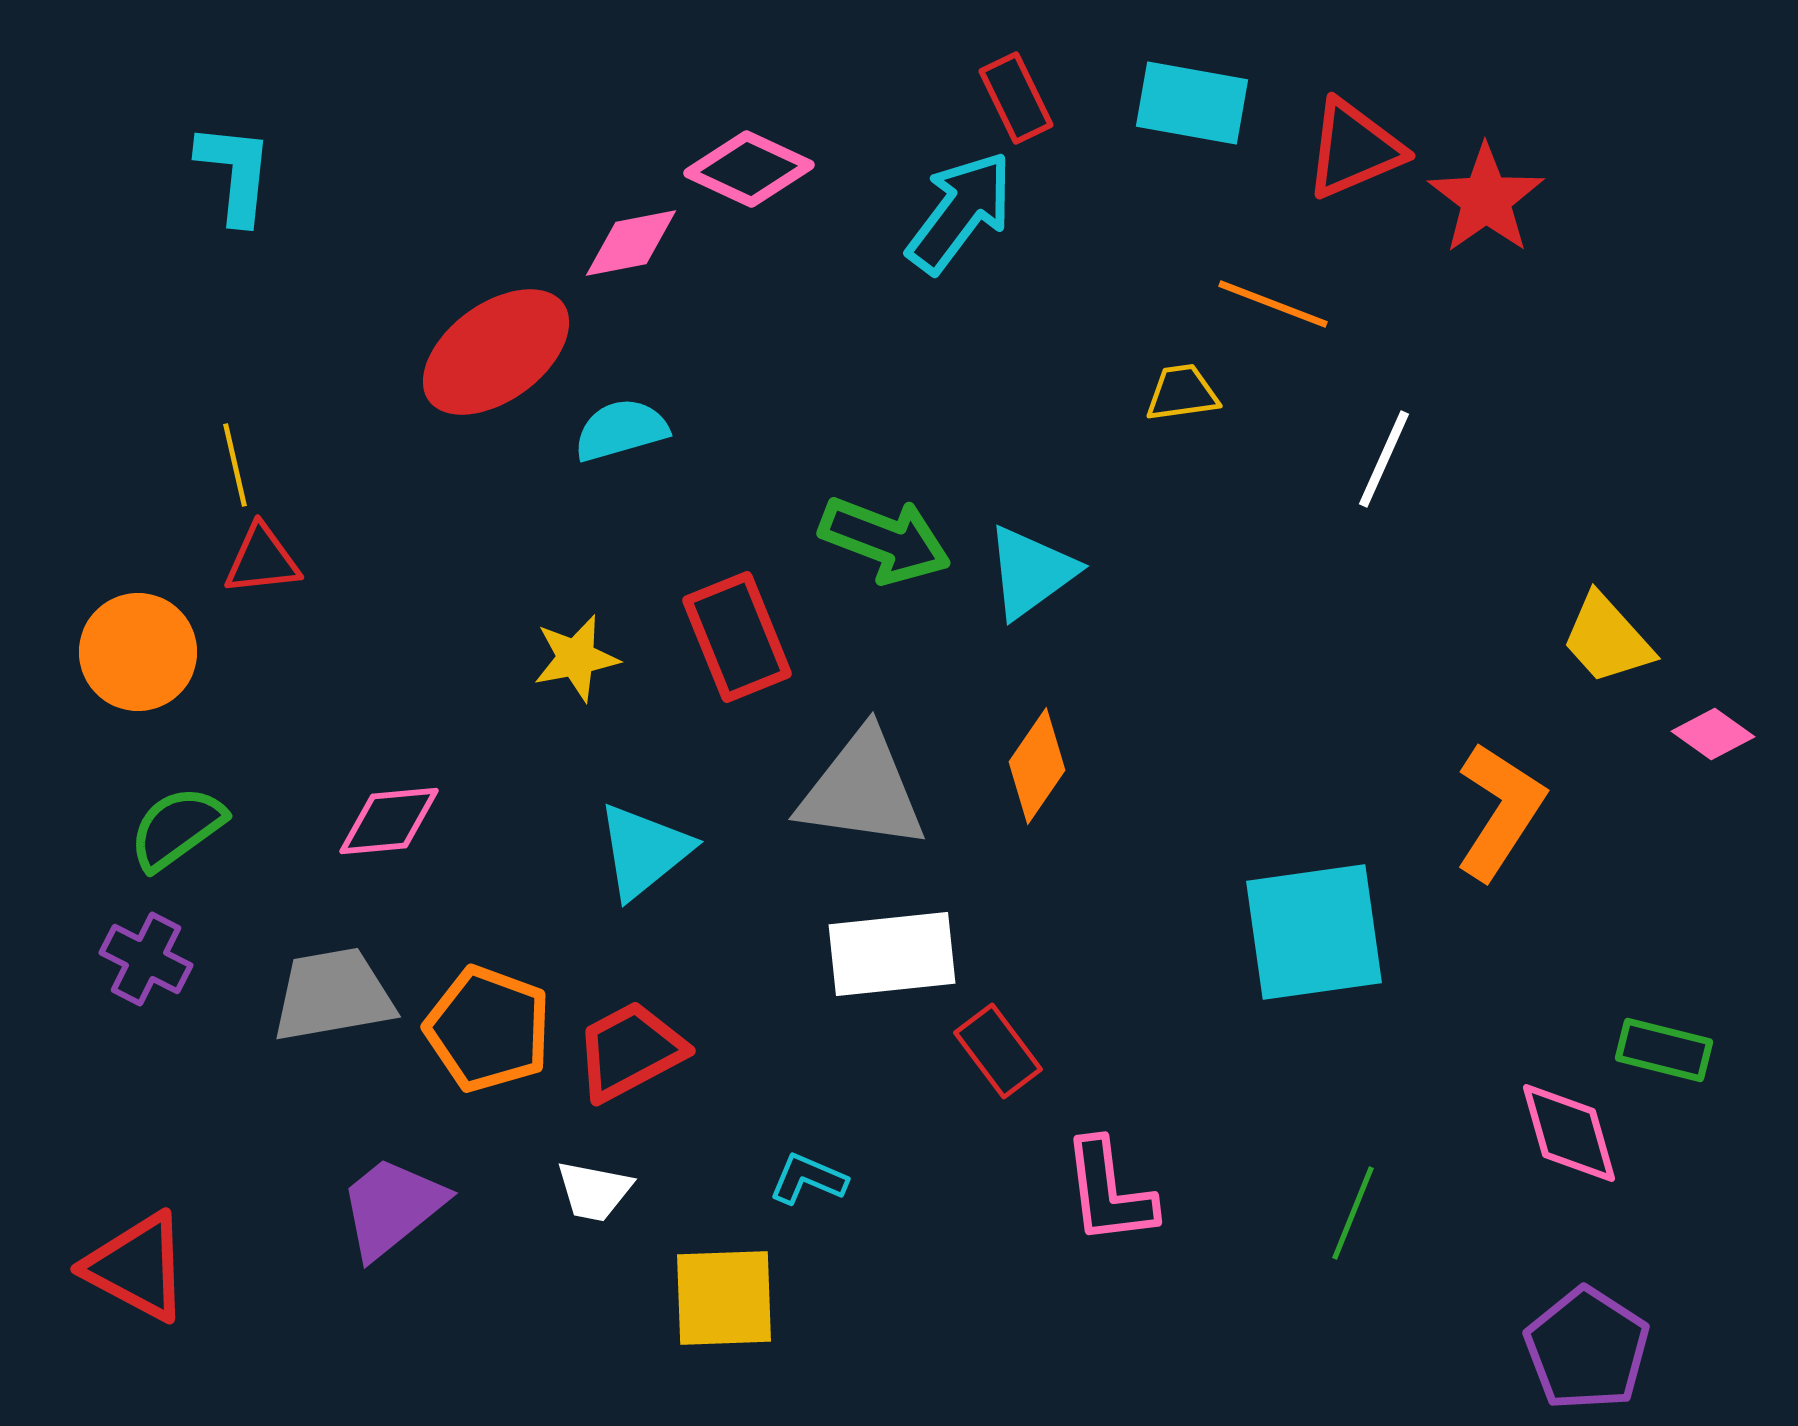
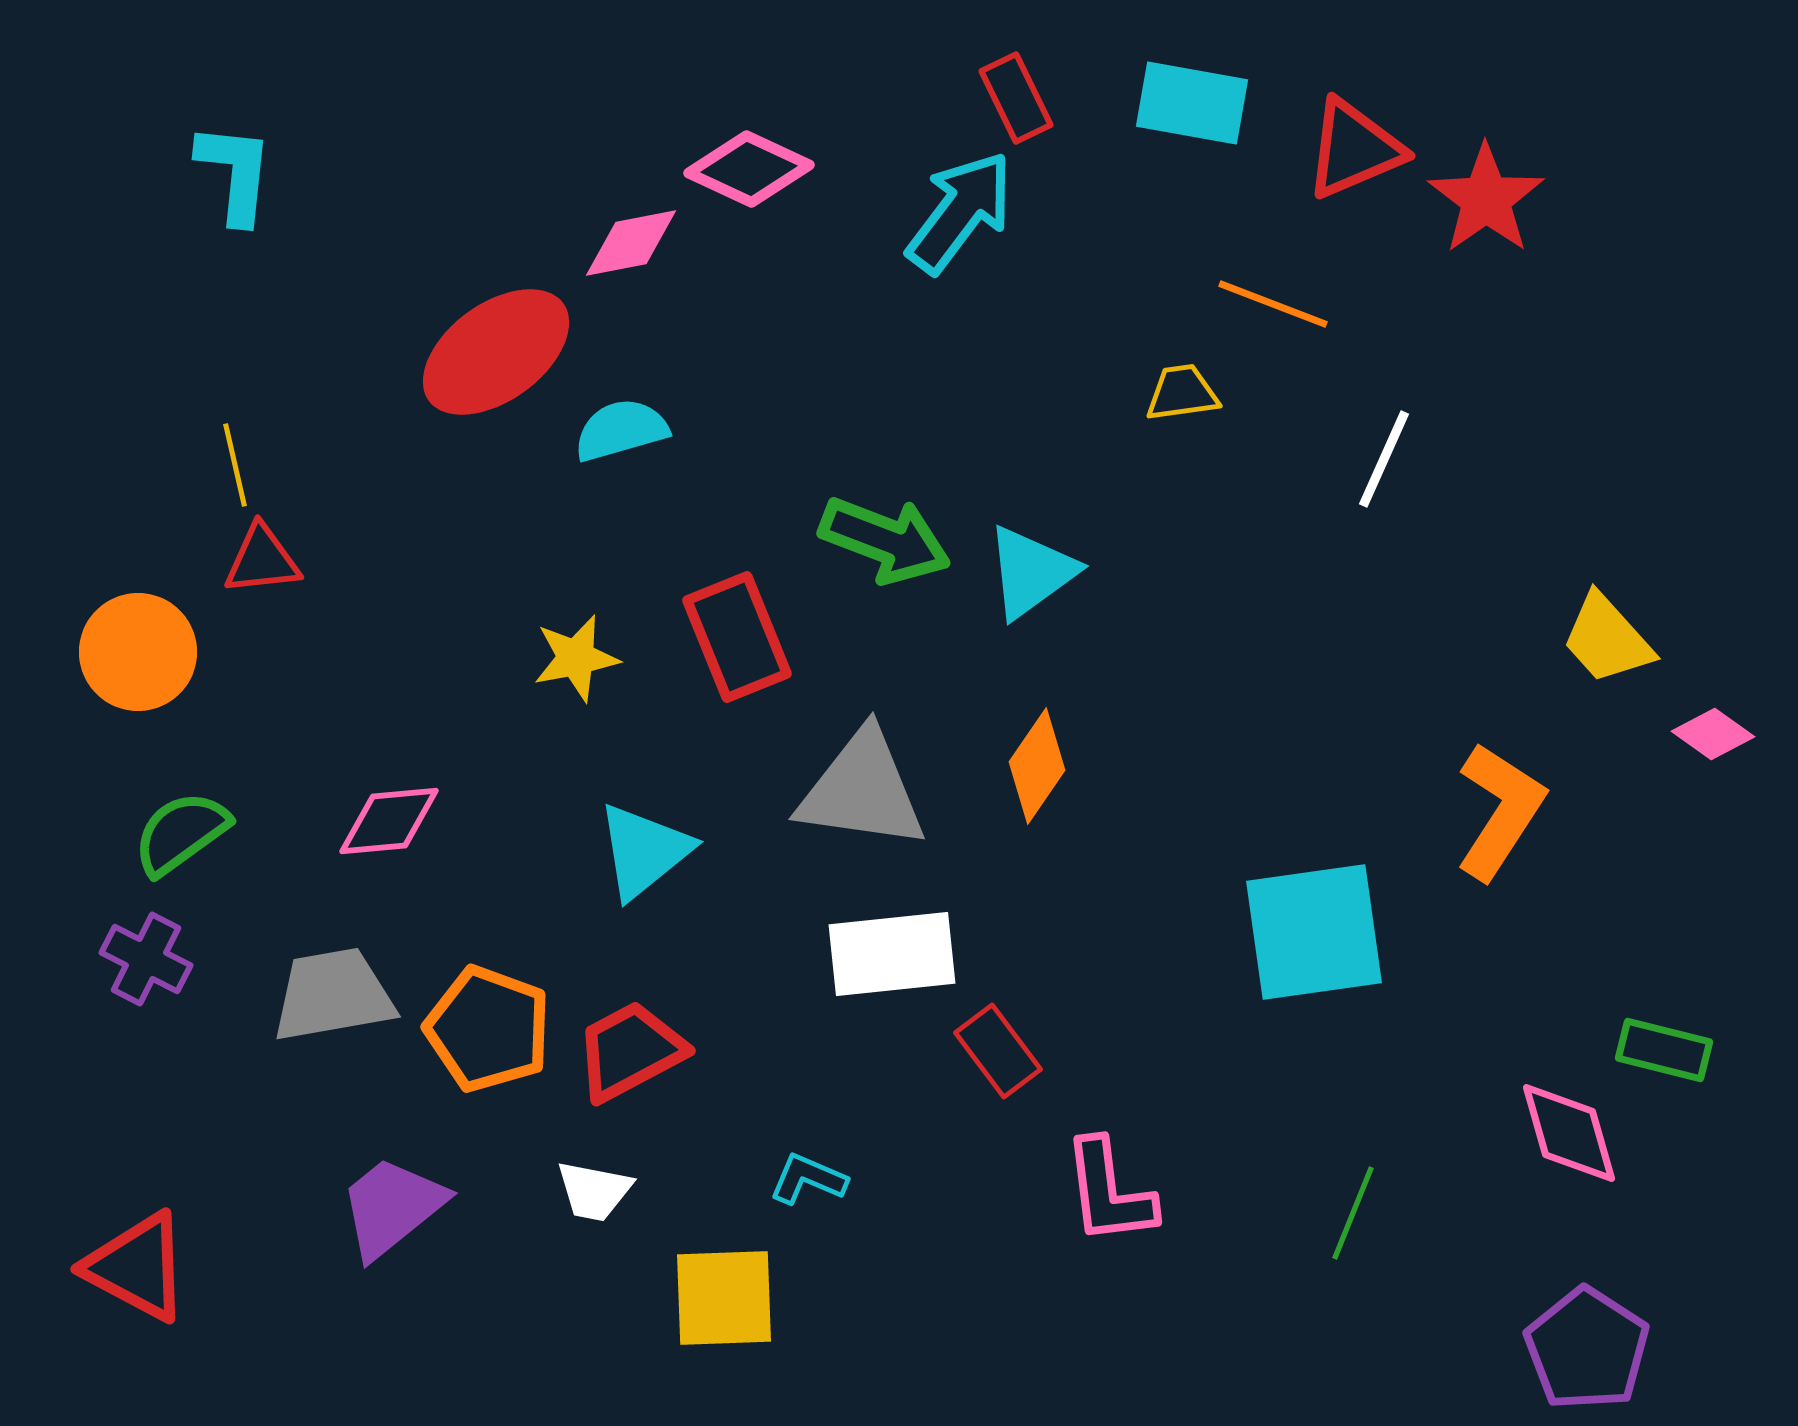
green semicircle at (177, 828): moved 4 px right, 5 px down
